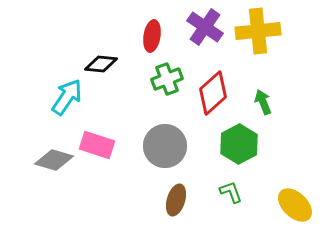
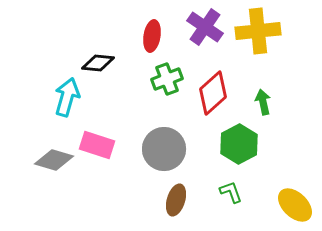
black diamond: moved 3 px left, 1 px up
cyan arrow: rotated 18 degrees counterclockwise
green arrow: rotated 10 degrees clockwise
gray circle: moved 1 px left, 3 px down
